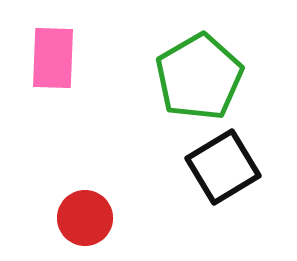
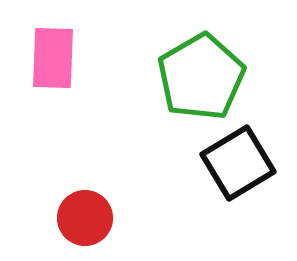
green pentagon: moved 2 px right
black square: moved 15 px right, 4 px up
